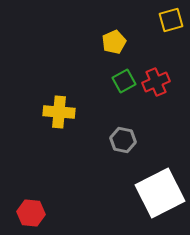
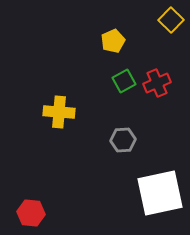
yellow square: rotated 30 degrees counterclockwise
yellow pentagon: moved 1 px left, 1 px up
red cross: moved 1 px right, 1 px down
gray hexagon: rotated 15 degrees counterclockwise
white square: rotated 15 degrees clockwise
